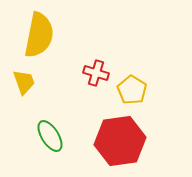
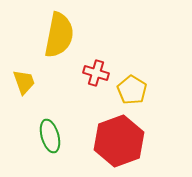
yellow semicircle: moved 20 px right
green ellipse: rotated 16 degrees clockwise
red hexagon: moved 1 px left; rotated 12 degrees counterclockwise
